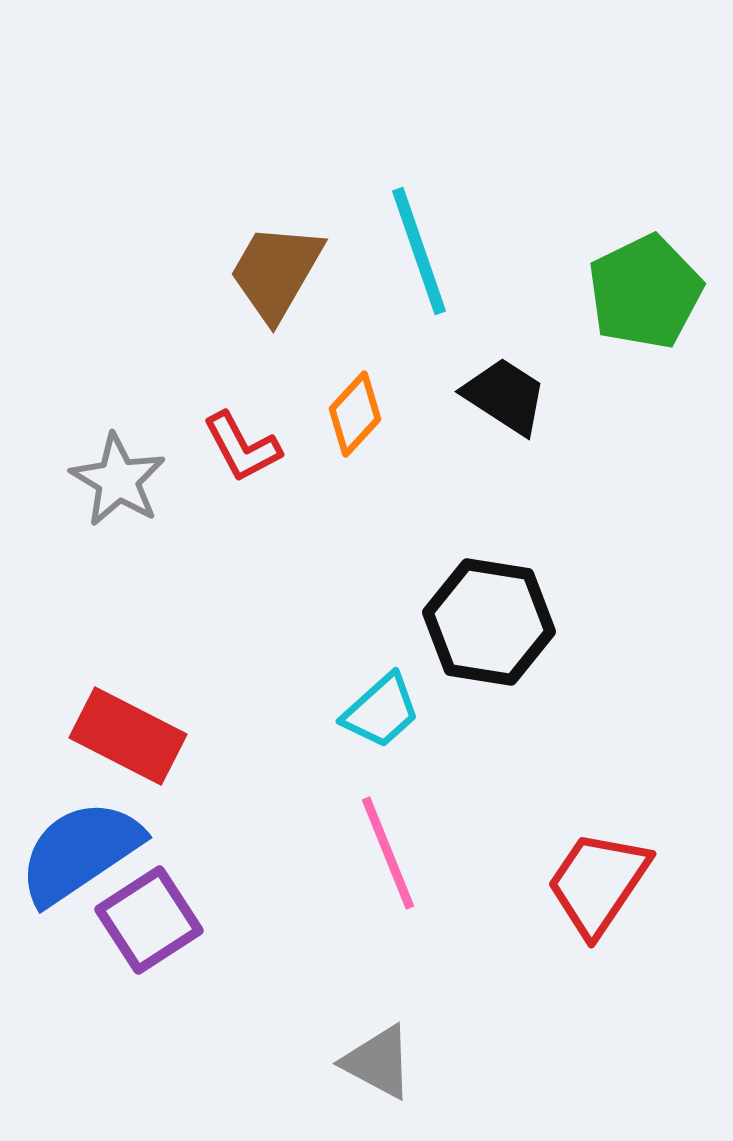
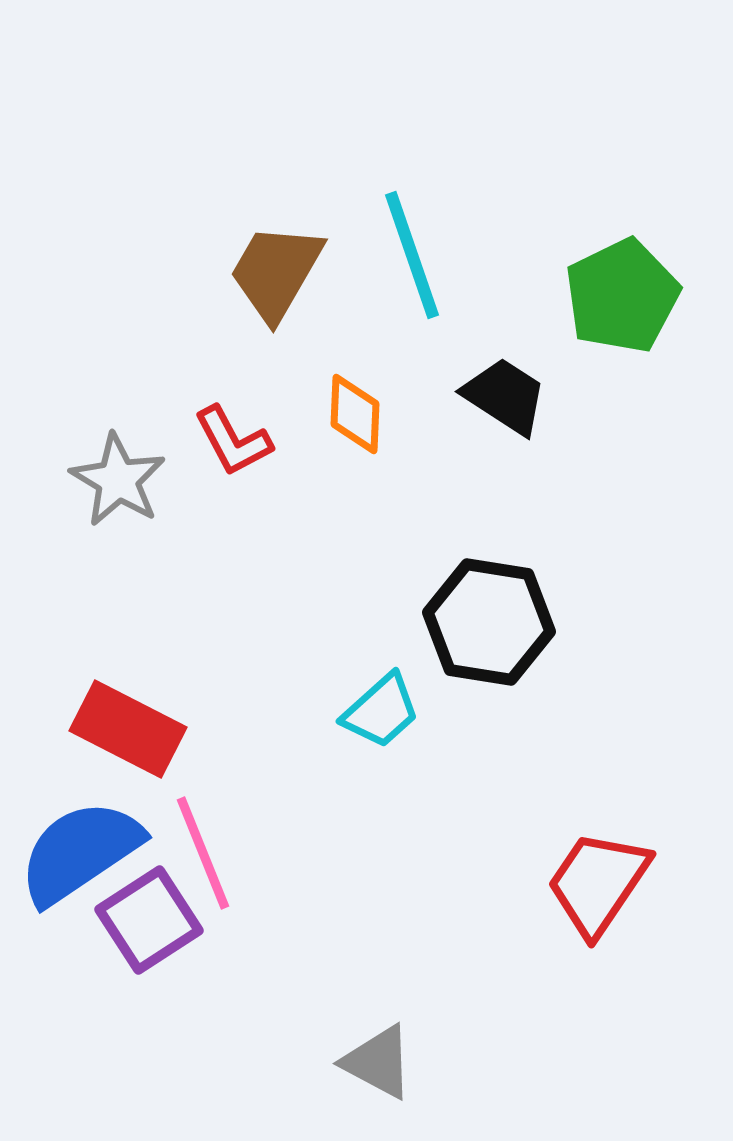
cyan line: moved 7 px left, 4 px down
green pentagon: moved 23 px left, 4 px down
orange diamond: rotated 40 degrees counterclockwise
red L-shape: moved 9 px left, 6 px up
red rectangle: moved 7 px up
pink line: moved 185 px left
